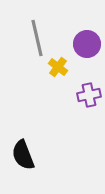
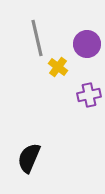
black semicircle: moved 6 px right, 3 px down; rotated 44 degrees clockwise
